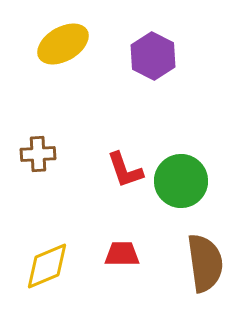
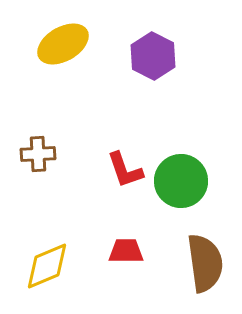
red trapezoid: moved 4 px right, 3 px up
